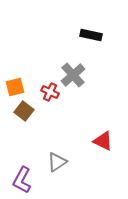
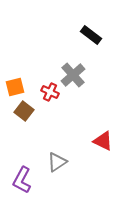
black rectangle: rotated 25 degrees clockwise
